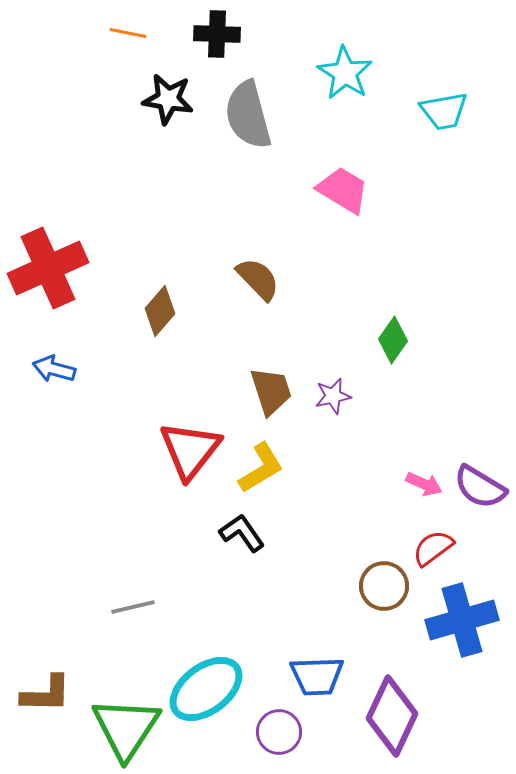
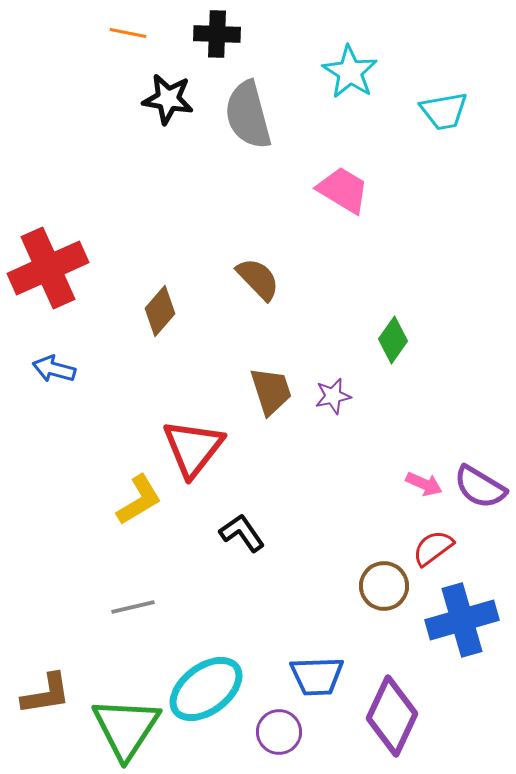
cyan star: moved 5 px right, 1 px up
red triangle: moved 3 px right, 2 px up
yellow L-shape: moved 122 px left, 32 px down
brown L-shape: rotated 10 degrees counterclockwise
